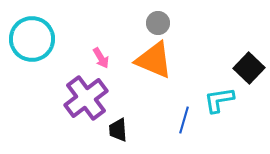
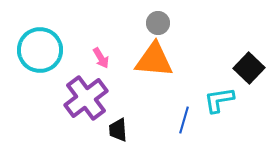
cyan circle: moved 8 px right, 11 px down
orange triangle: rotated 18 degrees counterclockwise
